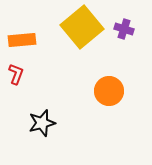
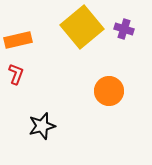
orange rectangle: moved 4 px left; rotated 8 degrees counterclockwise
black star: moved 3 px down
